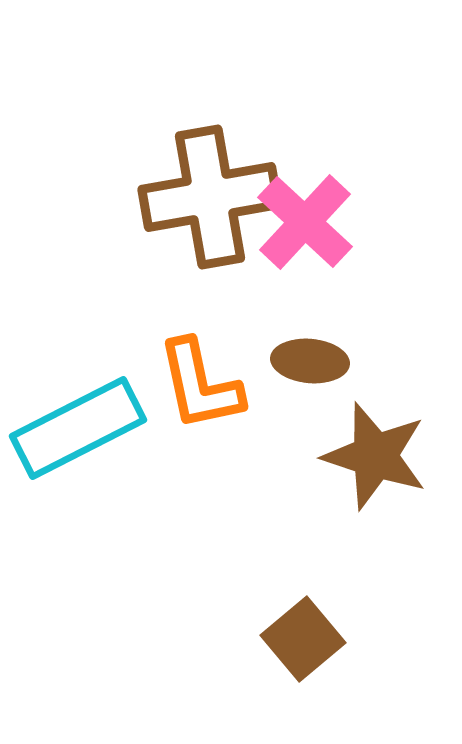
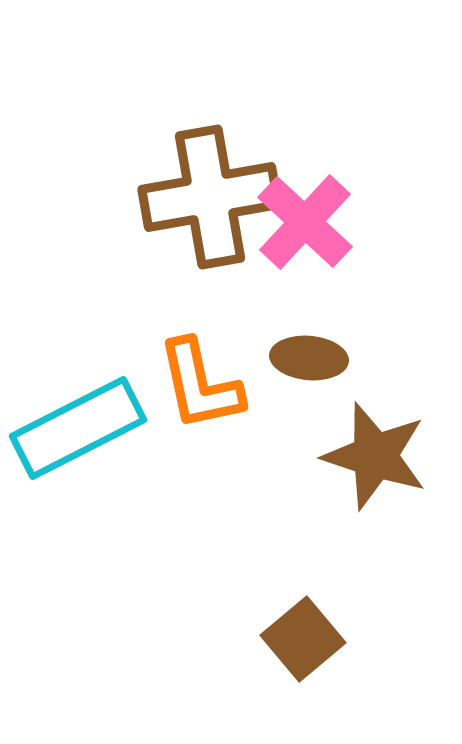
brown ellipse: moved 1 px left, 3 px up
